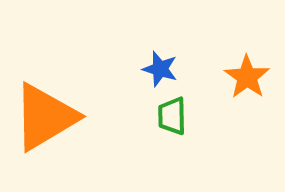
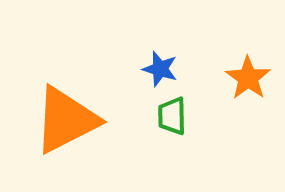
orange star: moved 1 px right, 1 px down
orange triangle: moved 21 px right, 3 px down; rotated 4 degrees clockwise
